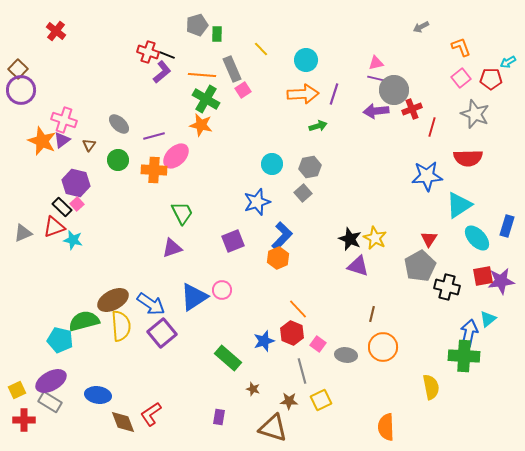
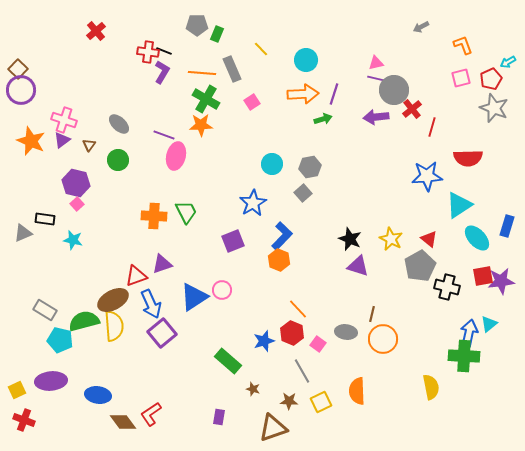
gray pentagon at (197, 25): rotated 15 degrees clockwise
red cross at (56, 31): moved 40 px right; rotated 12 degrees clockwise
green rectangle at (217, 34): rotated 21 degrees clockwise
orange L-shape at (461, 47): moved 2 px right, 2 px up
red cross at (148, 52): rotated 10 degrees counterclockwise
black line at (167, 55): moved 3 px left, 4 px up
purple L-shape at (162, 72): rotated 20 degrees counterclockwise
orange line at (202, 75): moved 2 px up
pink square at (461, 78): rotated 24 degrees clockwise
red pentagon at (491, 79): rotated 25 degrees counterclockwise
pink square at (243, 90): moved 9 px right, 12 px down
red cross at (412, 109): rotated 18 degrees counterclockwise
purple arrow at (376, 111): moved 6 px down
gray star at (475, 114): moved 19 px right, 6 px up
orange star at (201, 125): rotated 15 degrees counterclockwise
green arrow at (318, 126): moved 5 px right, 7 px up
purple line at (154, 136): moved 10 px right, 1 px up; rotated 35 degrees clockwise
orange star at (42, 141): moved 11 px left
pink ellipse at (176, 156): rotated 32 degrees counterclockwise
orange cross at (154, 170): moved 46 px down
blue star at (257, 202): moved 4 px left, 1 px down; rotated 12 degrees counterclockwise
black rectangle at (62, 207): moved 17 px left, 12 px down; rotated 36 degrees counterclockwise
green trapezoid at (182, 213): moved 4 px right, 1 px up
red triangle at (54, 227): moved 82 px right, 49 px down
yellow star at (375, 238): moved 16 px right, 1 px down
red triangle at (429, 239): rotated 24 degrees counterclockwise
purple triangle at (172, 248): moved 10 px left, 16 px down
orange hexagon at (278, 258): moved 1 px right, 2 px down; rotated 15 degrees counterclockwise
blue arrow at (151, 304): rotated 32 degrees clockwise
cyan triangle at (488, 319): moved 1 px right, 5 px down
yellow semicircle at (121, 326): moved 7 px left
orange circle at (383, 347): moved 8 px up
gray ellipse at (346, 355): moved 23 px up
green rectangle at (228, 358): moved 3 px down
gray line at (302, 371): rotated 15 degrees counterclockwise
purple ellipse at (51, 381): rotated 24 degrees clockwise
yellow square at (321, 400): moved 2 px down
gray rectangle at (50, 402): moved 5 px left, 92 px up
red cross at (24, 420): rotated 20 degrees clockwise
brown diamond at (123, 422): rotated 16 degrees counterclockwise
orange semicircle at (386, 427): moved 29 px left, 36 px up
brown triangle at (273, 428): rotated 36 degrees counterclockwise
